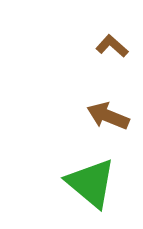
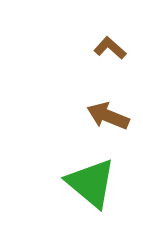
brown L-shape: moved 2 px left, 2 px down
